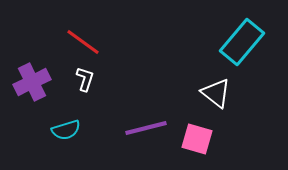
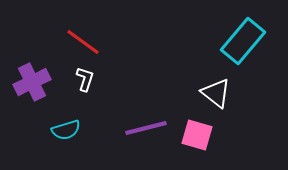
cyan rectangle: moved 1 px right, 1 px up
pink square: moved 4 px up
